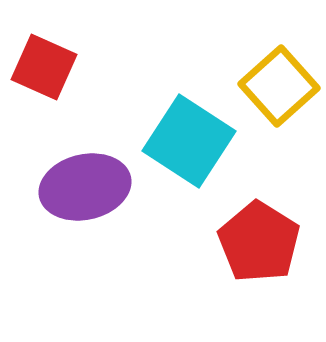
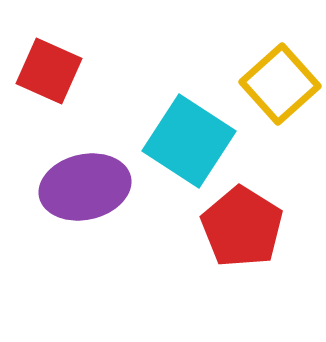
red square: moved 5 px right, 4 px down
yellow square: moved 1 px right, 2 px up
red pentagon: moved 17 px left, 15 px up
